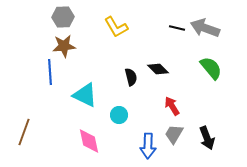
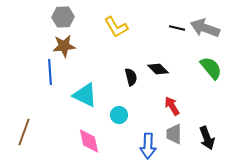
gray trapezoid: rotated 30 degrees counterclockwise
